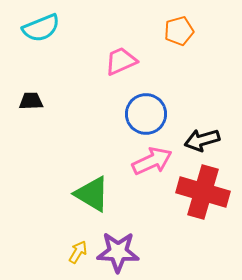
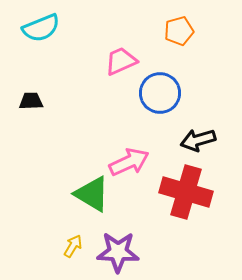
blue circle: moved 14 px right, 21 px up
black arrow: moved 4 px left
pink arrow: moved 23 px left, 1 px down
red cross: moved 17 px left
yellow arrow: moved 5 px left, 6 px up
